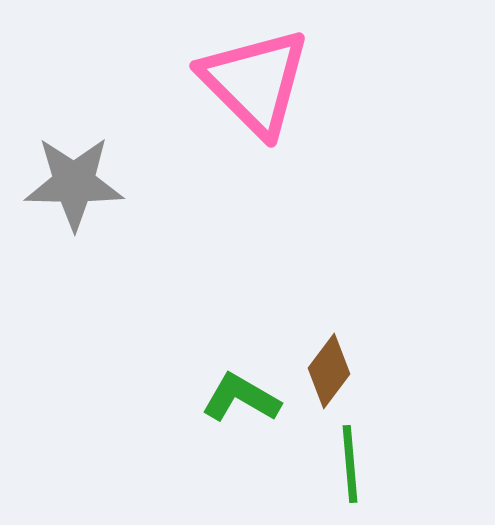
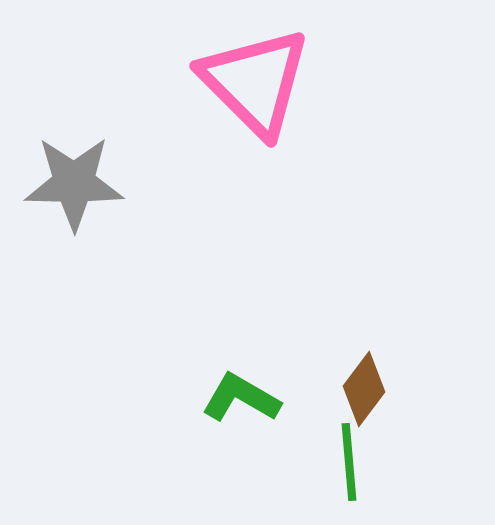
brown diamond: moved 35 px right, 18 px down
green line: moved 1 px left, 2 px up
